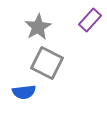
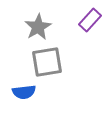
gray square: moved 1 px up; rotated 36 degrees counterclockwise
